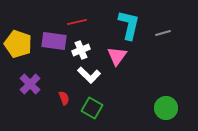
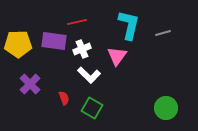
yellow pentagon: rotated 20 degrees counterclockwise
white cross: moved 1 px right, 1 px up
